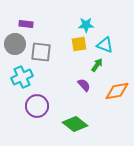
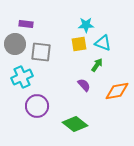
cyan triangle: moved 2 px left, 2 px up
